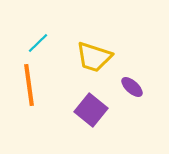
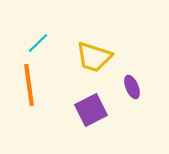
purple ellipse: rotated 25 degrees clockwise
purple square: rotated 24 degrees clockwise
